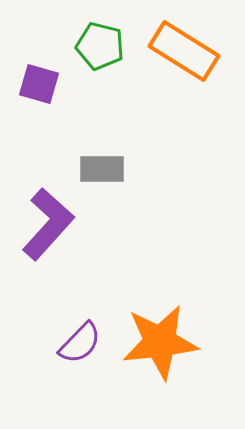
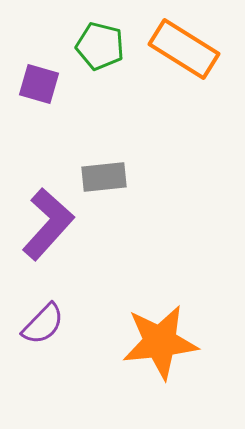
orange rectangle: moved 2 px up
gray rectangle: moved 2 px right, 8 px down; rotated 6 degrees counterclockwise
purple semicircle: moved 37 px left, 19 px up
